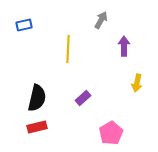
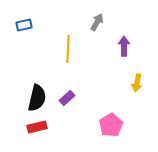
gray arrow: moved 4 px left, 2 px down
purple rectangle: moved 16 px left
pink pentagon: moved 8 px up
